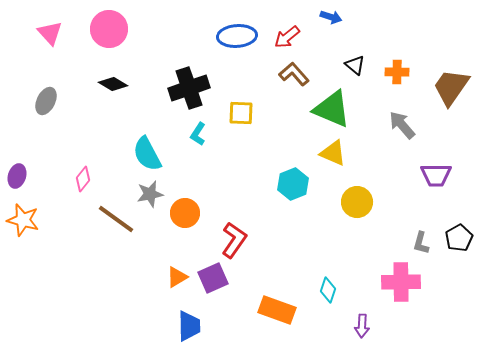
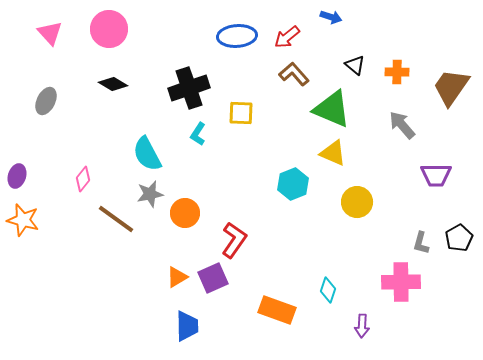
blue trapezoid: moved 2 px left
